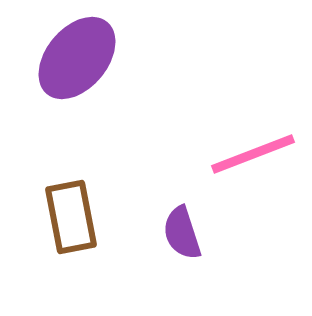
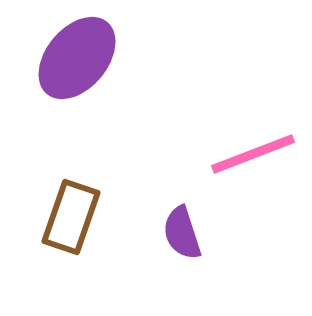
brown rectangle: rotated 30 degrees clockwise
